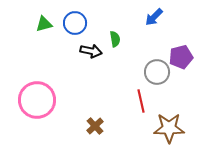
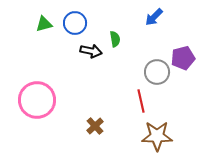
purple pentagon: moved 2 px right, 1 px down
brown star: moved 12 px left, 8 px down
